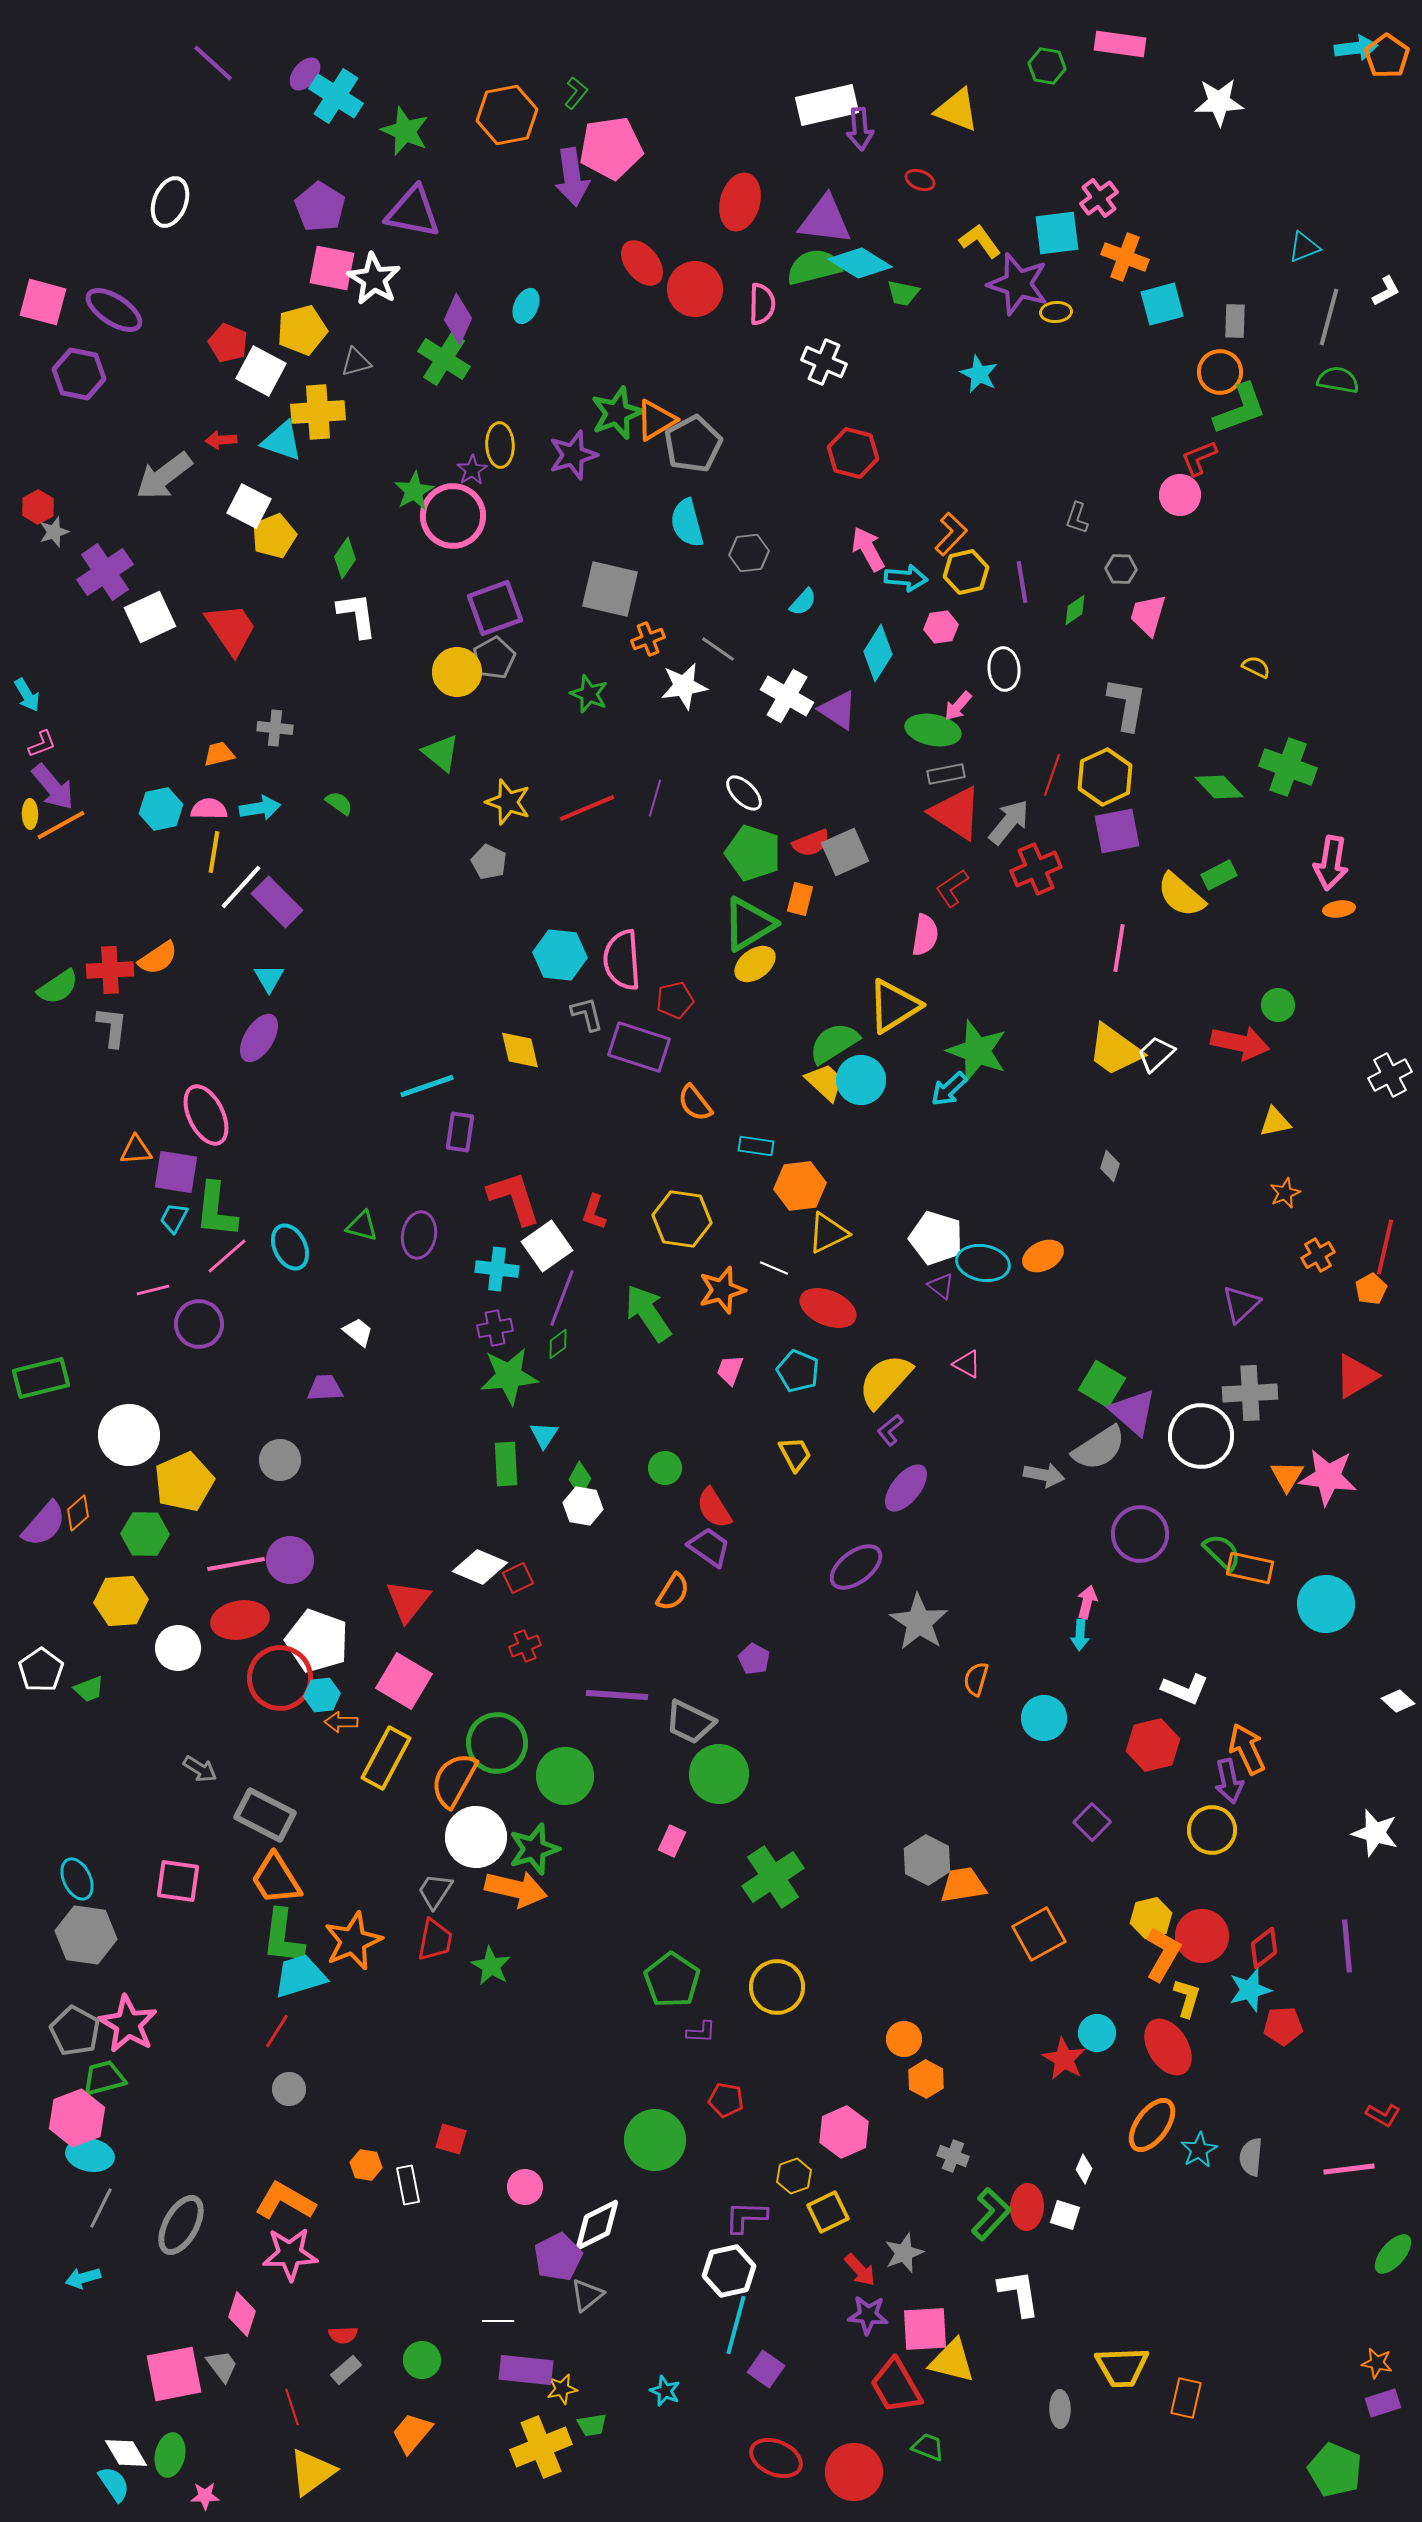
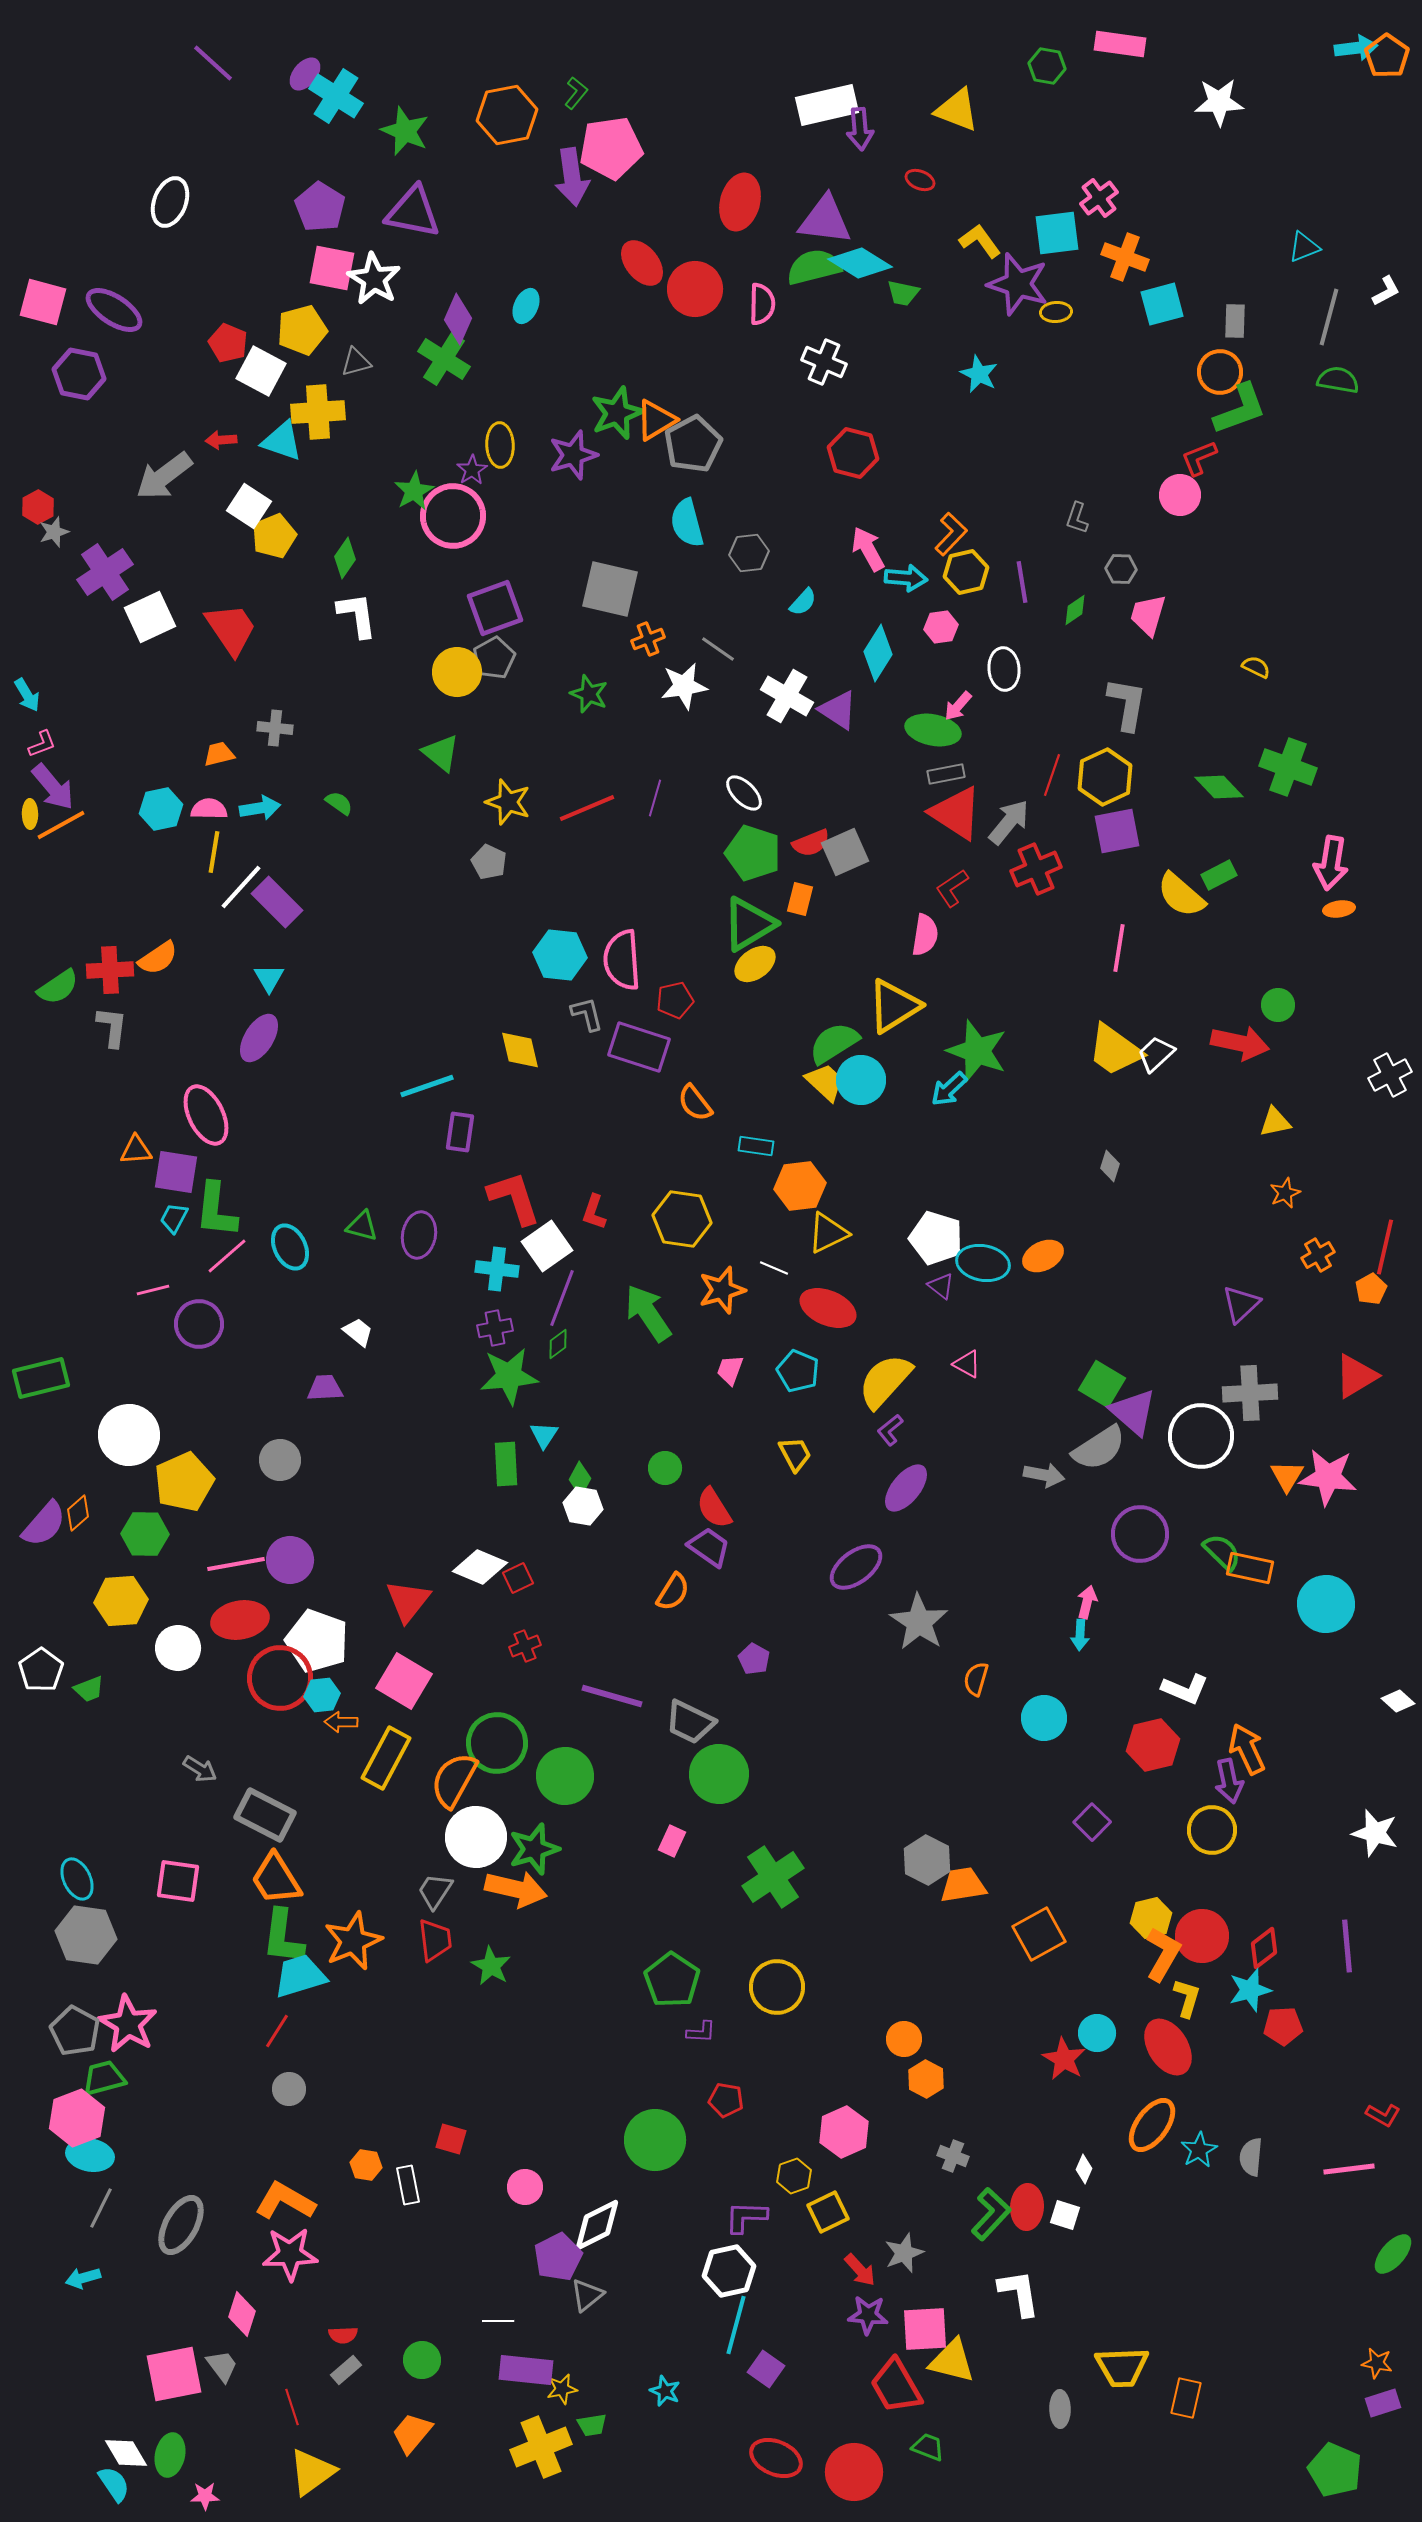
white square at (249, 506): rotated 6 degrees clockwise
purple line at (617, 1695): moved 5 px left, 1 px down; rotated 12 degrees clockwise
red trapezoid at (435, 1940): rotated 18 degrees counterclockwise
